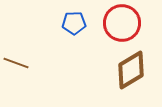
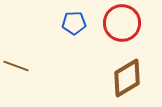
brown line: moved 3 px down
brown diamond: moved 4 px left, 8 px down
